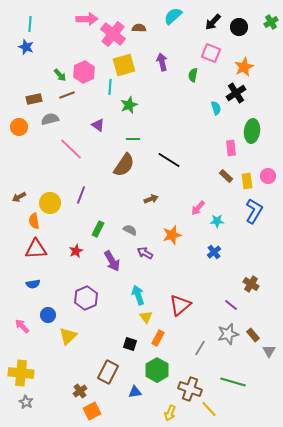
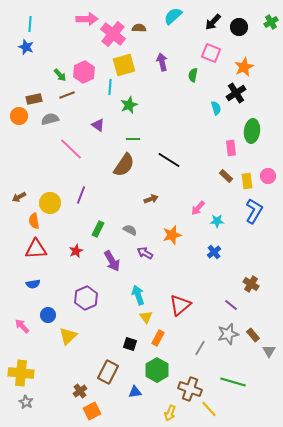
orange circle at (19, 127): moved 11 px up
